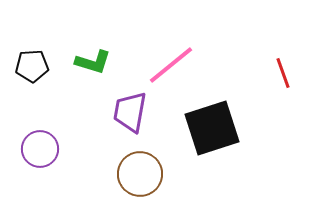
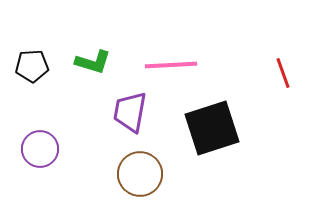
pink line: rotated 36 degrees clockwise
